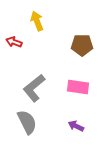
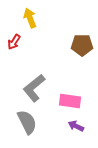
yellow arrow: moved 7 px left, 3 px up
red arrow: rotated 77 degrees counterclockwise
pink rectangle: moved 8 px left, 14 px down
